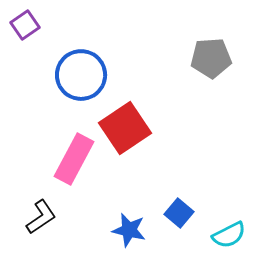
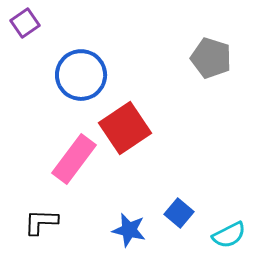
purple square: moved 2 px up
gray pentagon: rotated 21 degrees clockwise
pink rectangle: rotated 9 degrees clockwise
black L-shape: moved 5 px down; rotated 144 degrees counterclockwise
